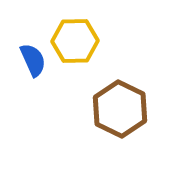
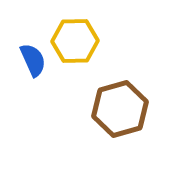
brown hexagon: rotated 18 degrees clockwise
